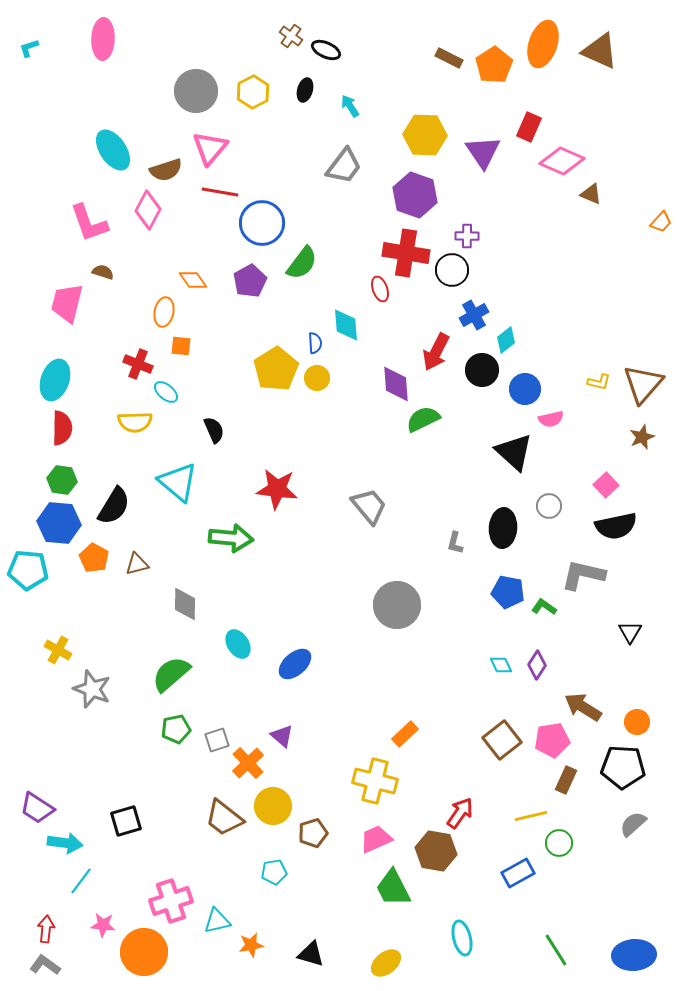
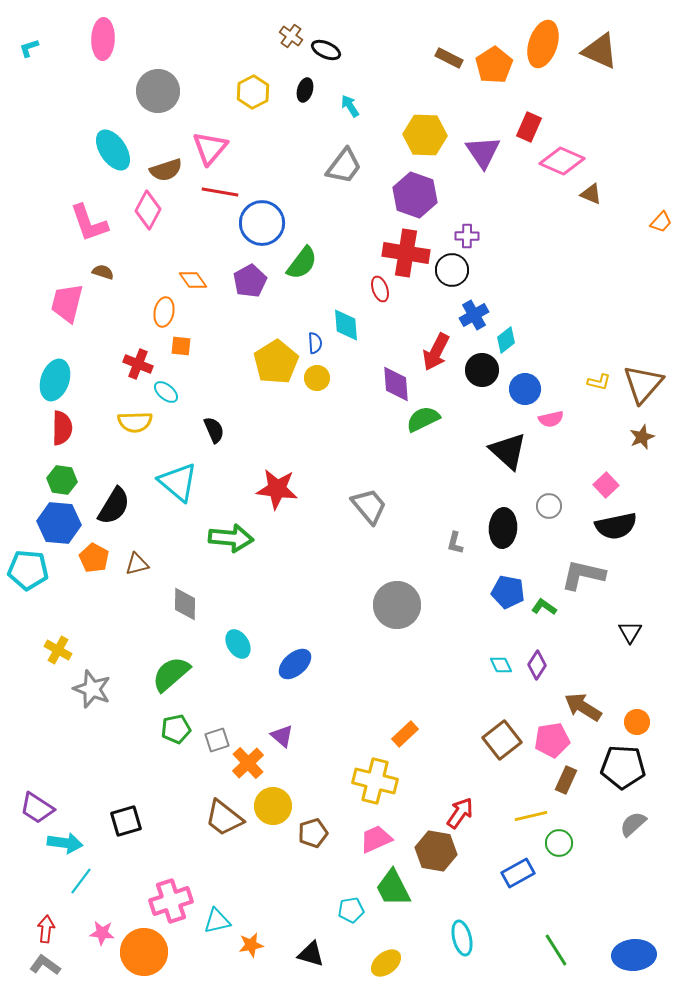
gray circle at (196, 91): moved 38 px left
yellow pentagon at (276, 369): moved 7 px up
black triangle at (514, 452): moved 6 px left, 1 px up
cyan pentagon at (274, 872): moved 77 px right, 38 px down
pink star at (103, 925): moved 1 px left, 8 px down
